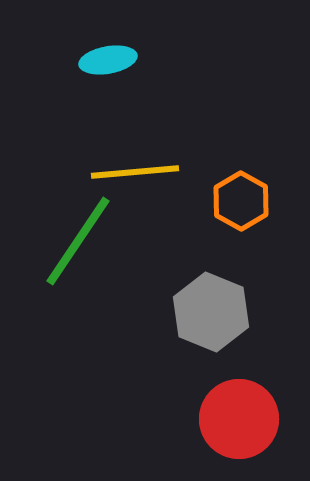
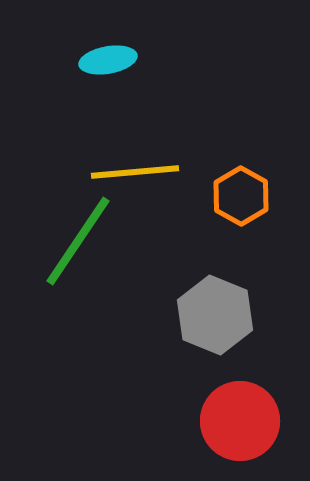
orange hexagon: moved 5 px up
gray hexagon: moved 4 px right, 3 px down
red circle: moved 1 px right, 2 px down
